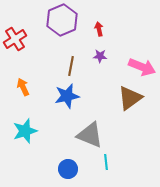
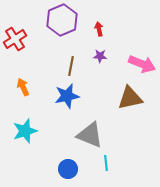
pink arrow: moved 3 px up
brown triangle: rotated 24 degrees clockwise
cyan line: moved 1 px down
